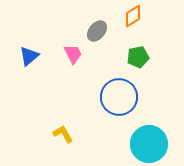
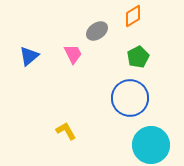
gray ellipse: rotated 15 degrees clockwise
green pentagon: rotated 15 degrees counterclockwise
blue circle: moved 11 px right, 1 px down
yellow L-shape: moved 3 px right, 3 px up
cyan circle: moved 2 px right, 1 px down
